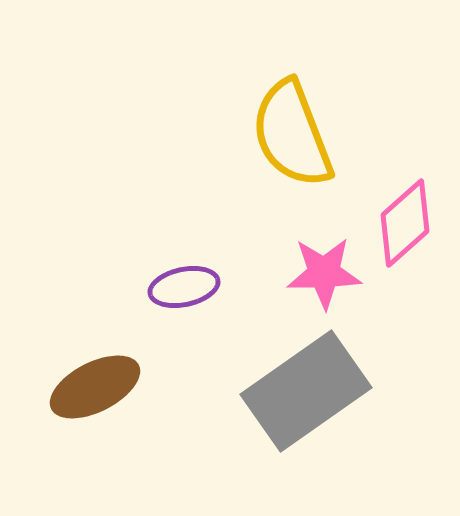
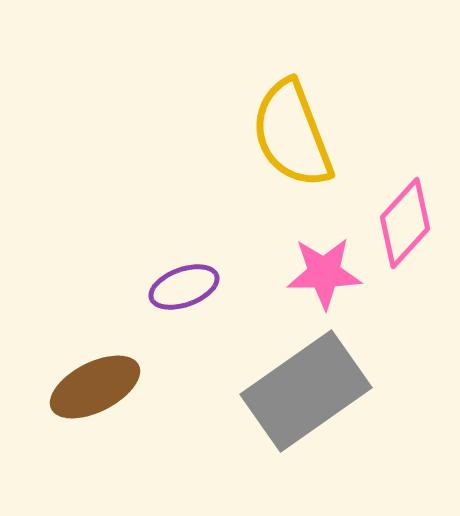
pink diamond: rotated 6 degrees counterclockwise
purple ellipse: rotated 8 degrees counterclockwise
